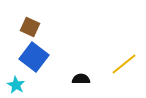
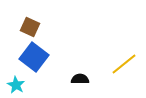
black semicircle: moved 1 px left
